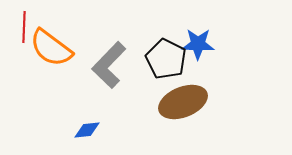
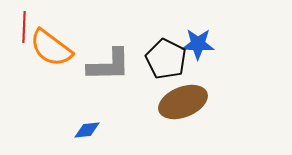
gray L-shape: rotated 135 degrees counterclockwise
